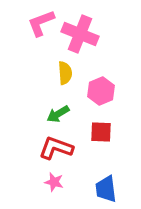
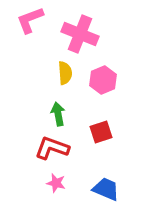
pink L-shape: moved 11 px left, 3 px up
pink hexagon: moved 2 px right, 11 px up
green arrow: rotated 110 degrees clockwise
red square: rotated 20 degrees counterclockwise
red L-shape: moved 4 px left
pink star: moved 2 px right, 1 px down
blue trapezoid: rotated 120 degrees clockwise
